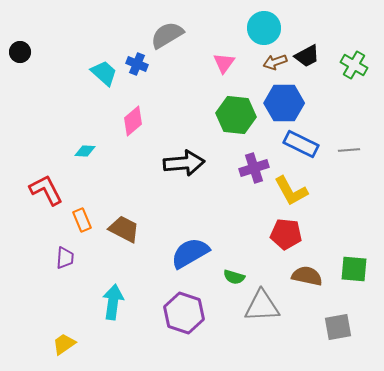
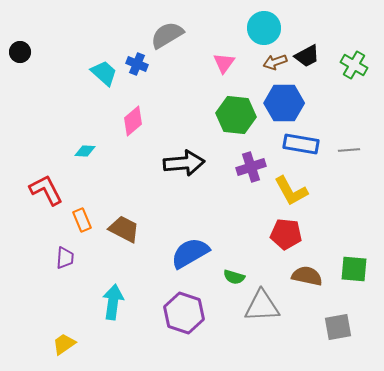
blue rectangle: rotated 16 degrees counterclockwise
purple cross: moved 3 px left, 1 px up
